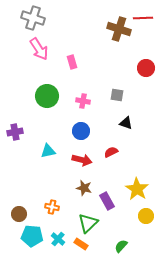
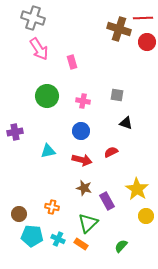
red circle: moved 1 px right, 26 px up
cyan cross: rotated 16 degrees counterclockwise
